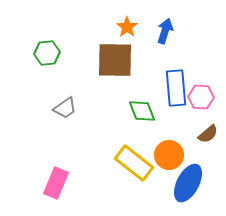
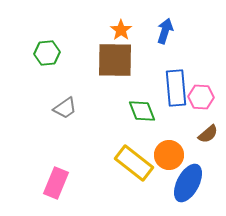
orange star: moved 6 px left, 3 px down
